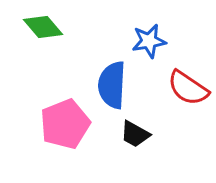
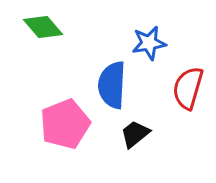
blue star: moved 2 px down
red semicircle: rotated 72 degrees clockwise
black trapezoid: rotated 112 degrees clockwise
